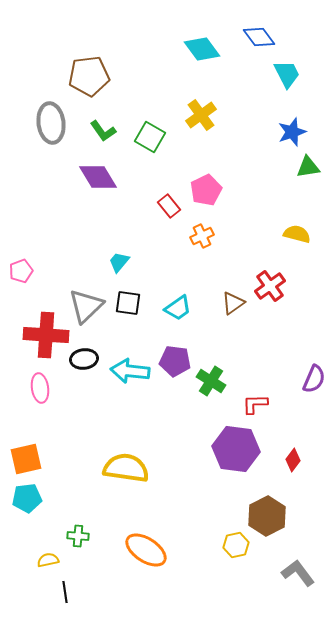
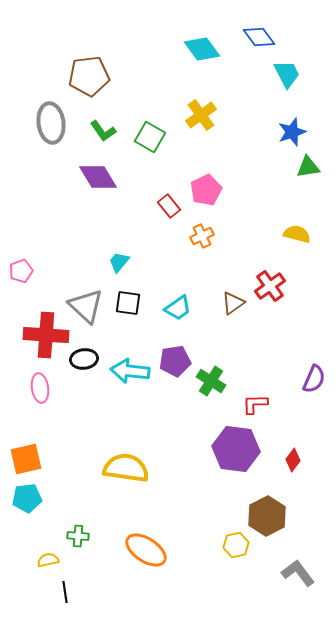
gray triangle at (86, 306): rotated 33 degrees counterclockwise
purple pentagon at (175, 361): rotated 16 degrees counterclockwise
